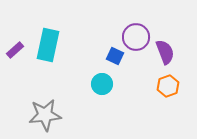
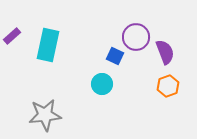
purple rectangle: moved 3 px left, 14 px up
